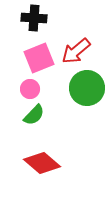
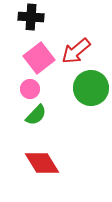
black cross: moved 3 px left, 1 px up
pink square: rotated 16 degrees counterclockwise
green circle: moved 4 px right
green semicircle: moved 2 px right
red diamond: rotated 18 degrees clockwise
